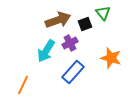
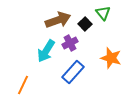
black square: rotated 24 degrees counterclockwise
